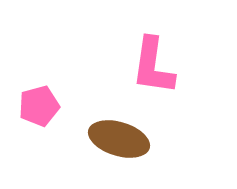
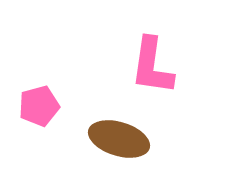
pink L-shape: moved 1 px left
